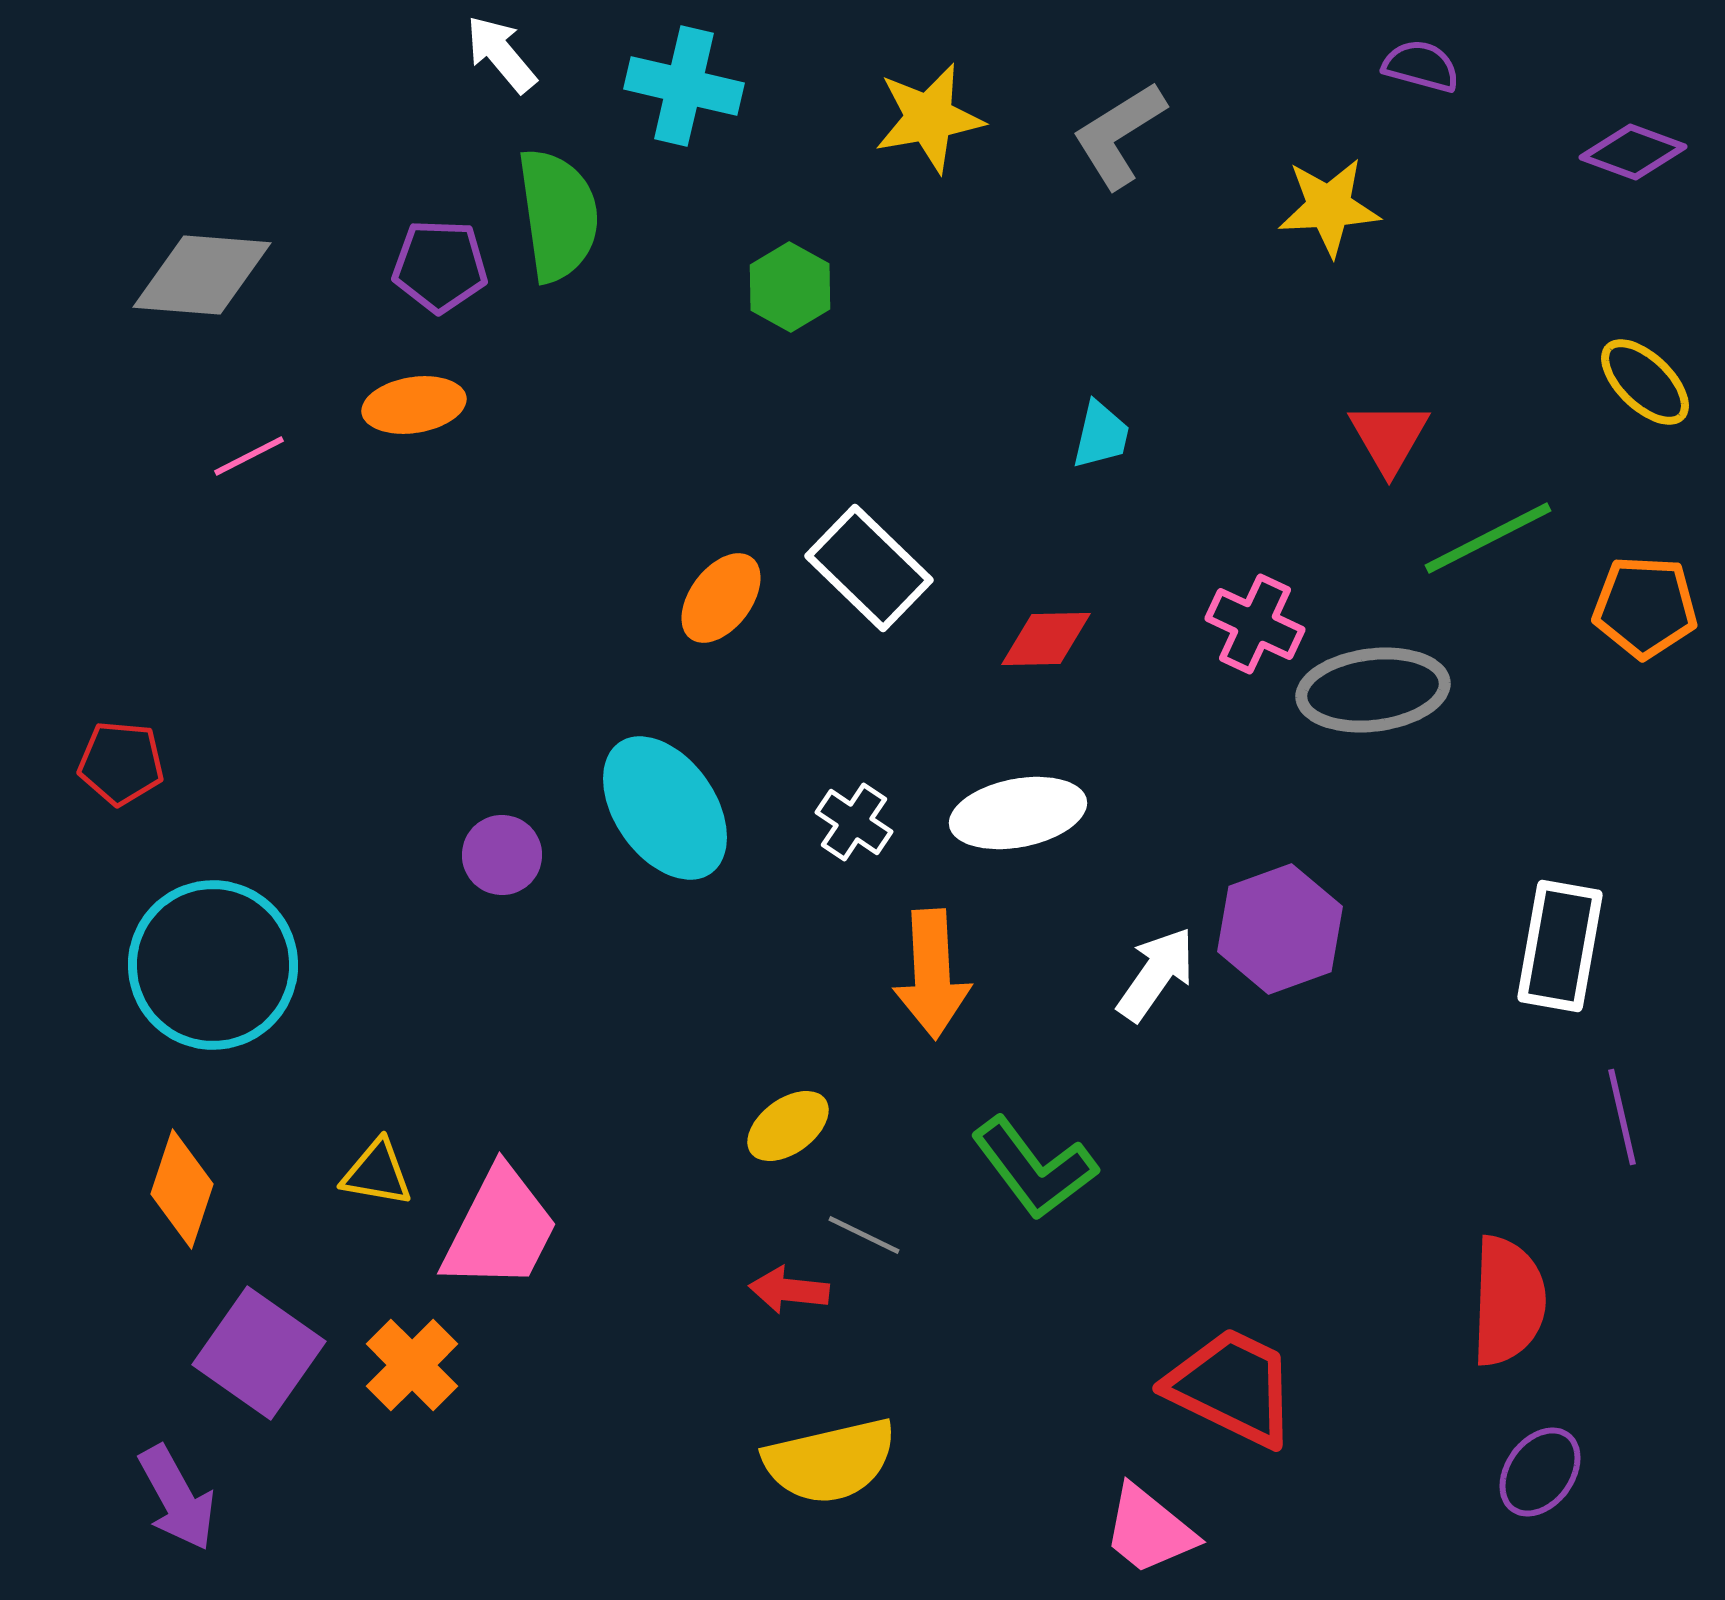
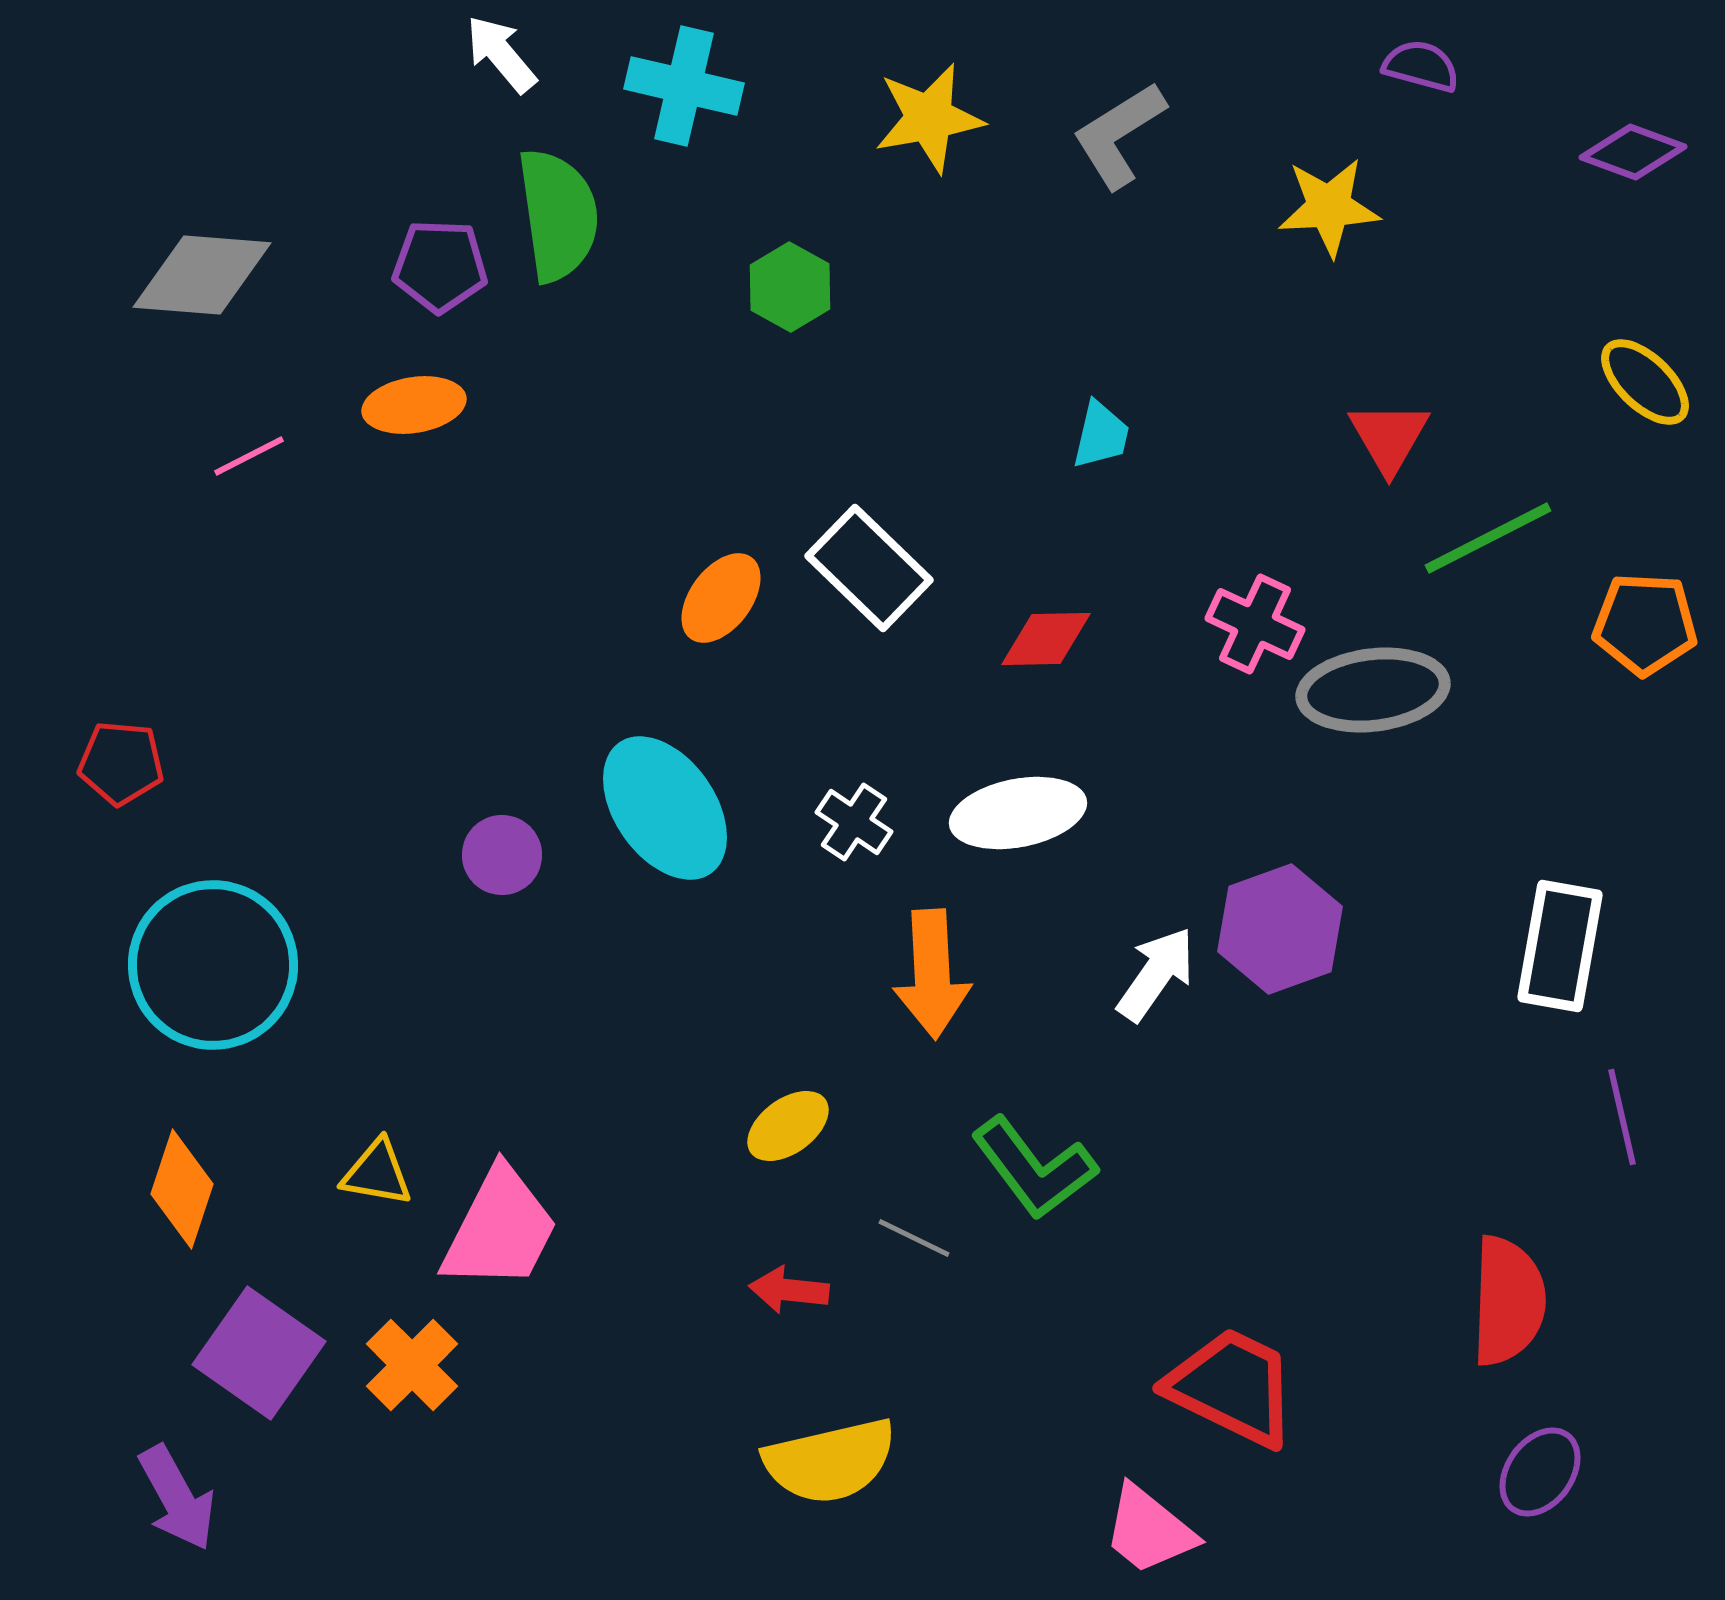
orange pentagon at (1645, 607): moved 17 px down
gray line at (864, 1235): moved 50 px right, 3 px down
